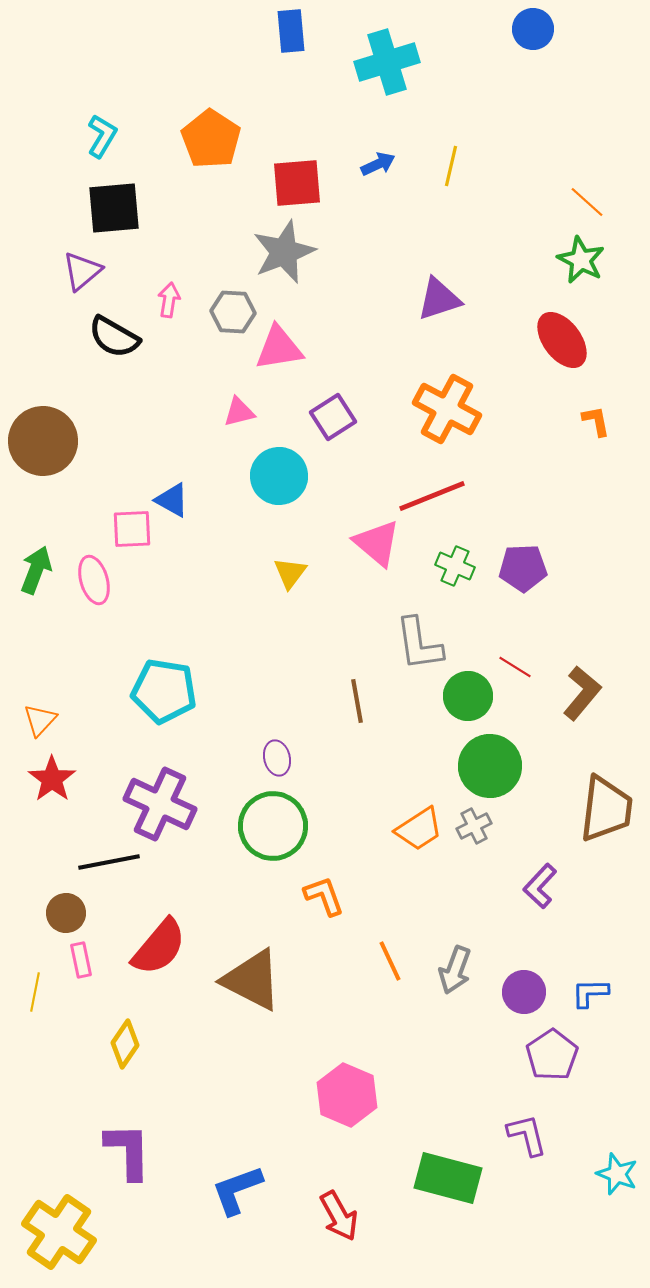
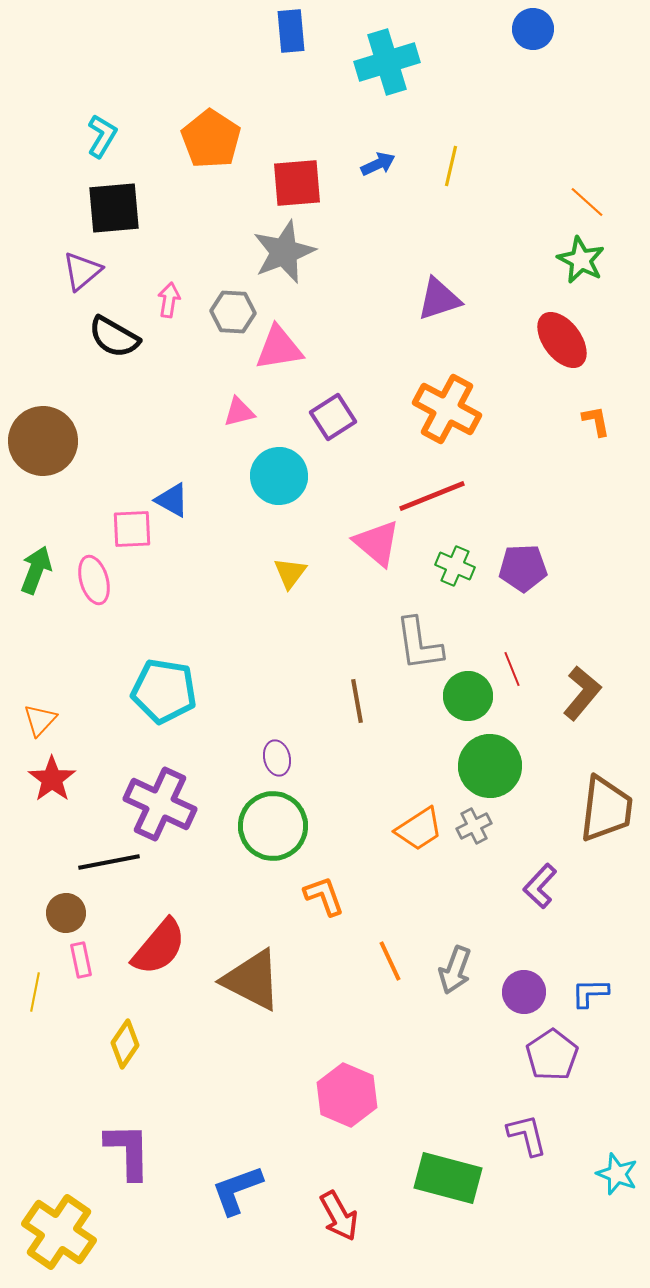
red line at (515, 667): moved 3 px left, 2 px down; rotated 36 degrees clockwise
